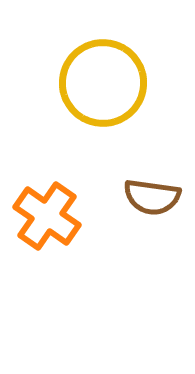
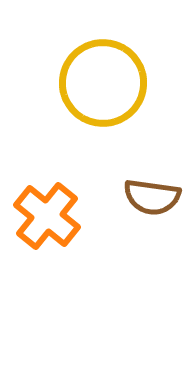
orange cross: rotated 4 degrees clockwise
